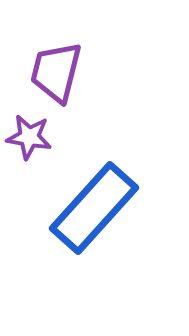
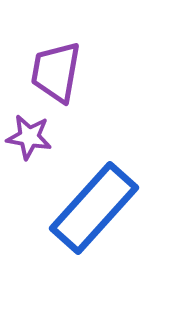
purple trapezoid: rotated 4 degrees counterclockwise
